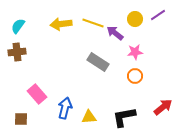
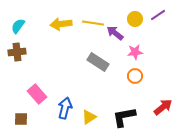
yellow line: rotated 10 degrees counterclockwise
yellow triangle: rotated 28 degrees counterclockwise
